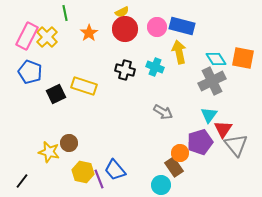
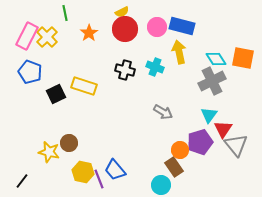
orange circle: moved 3 px up
